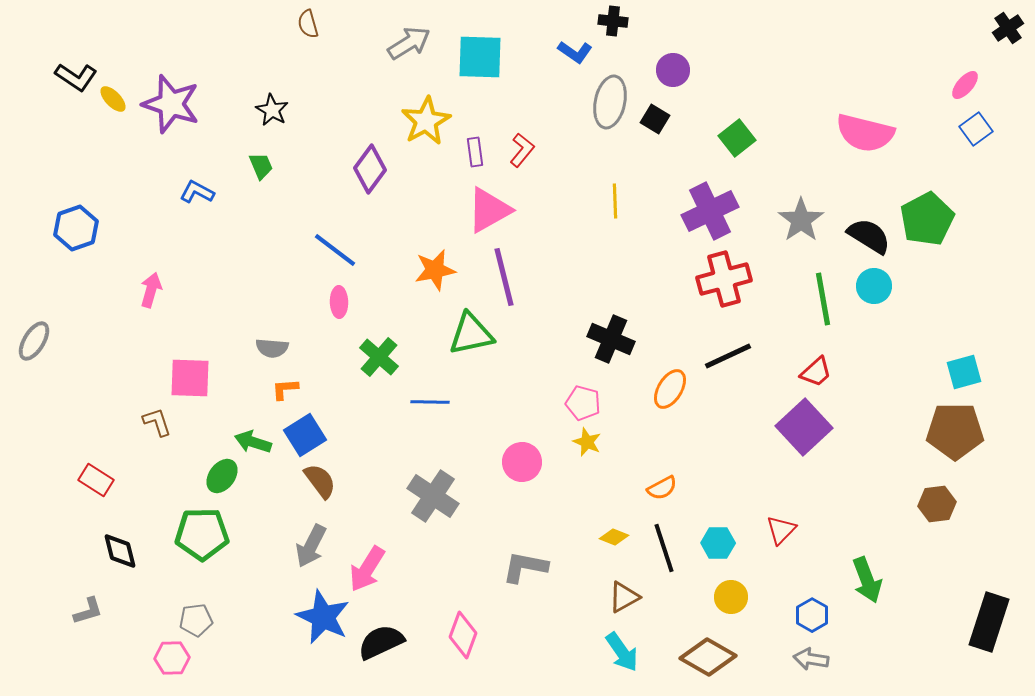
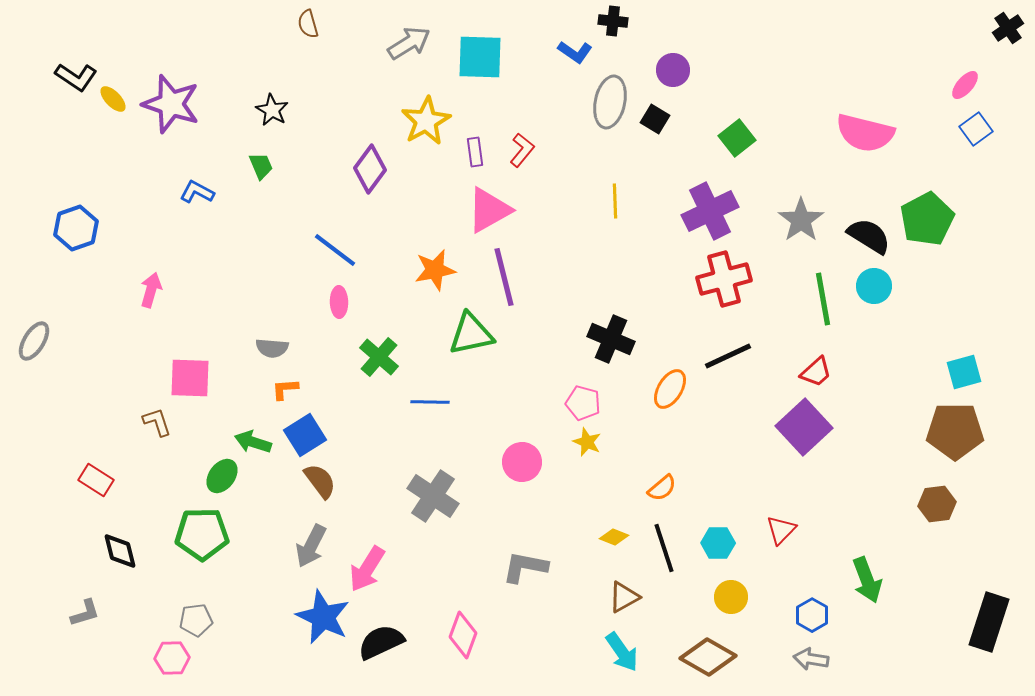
orange semicircle at (662, 488): rotated 12 degrees counterclockwise
gray L-shape at (88, 611): moved 3 px left, 2 px down
